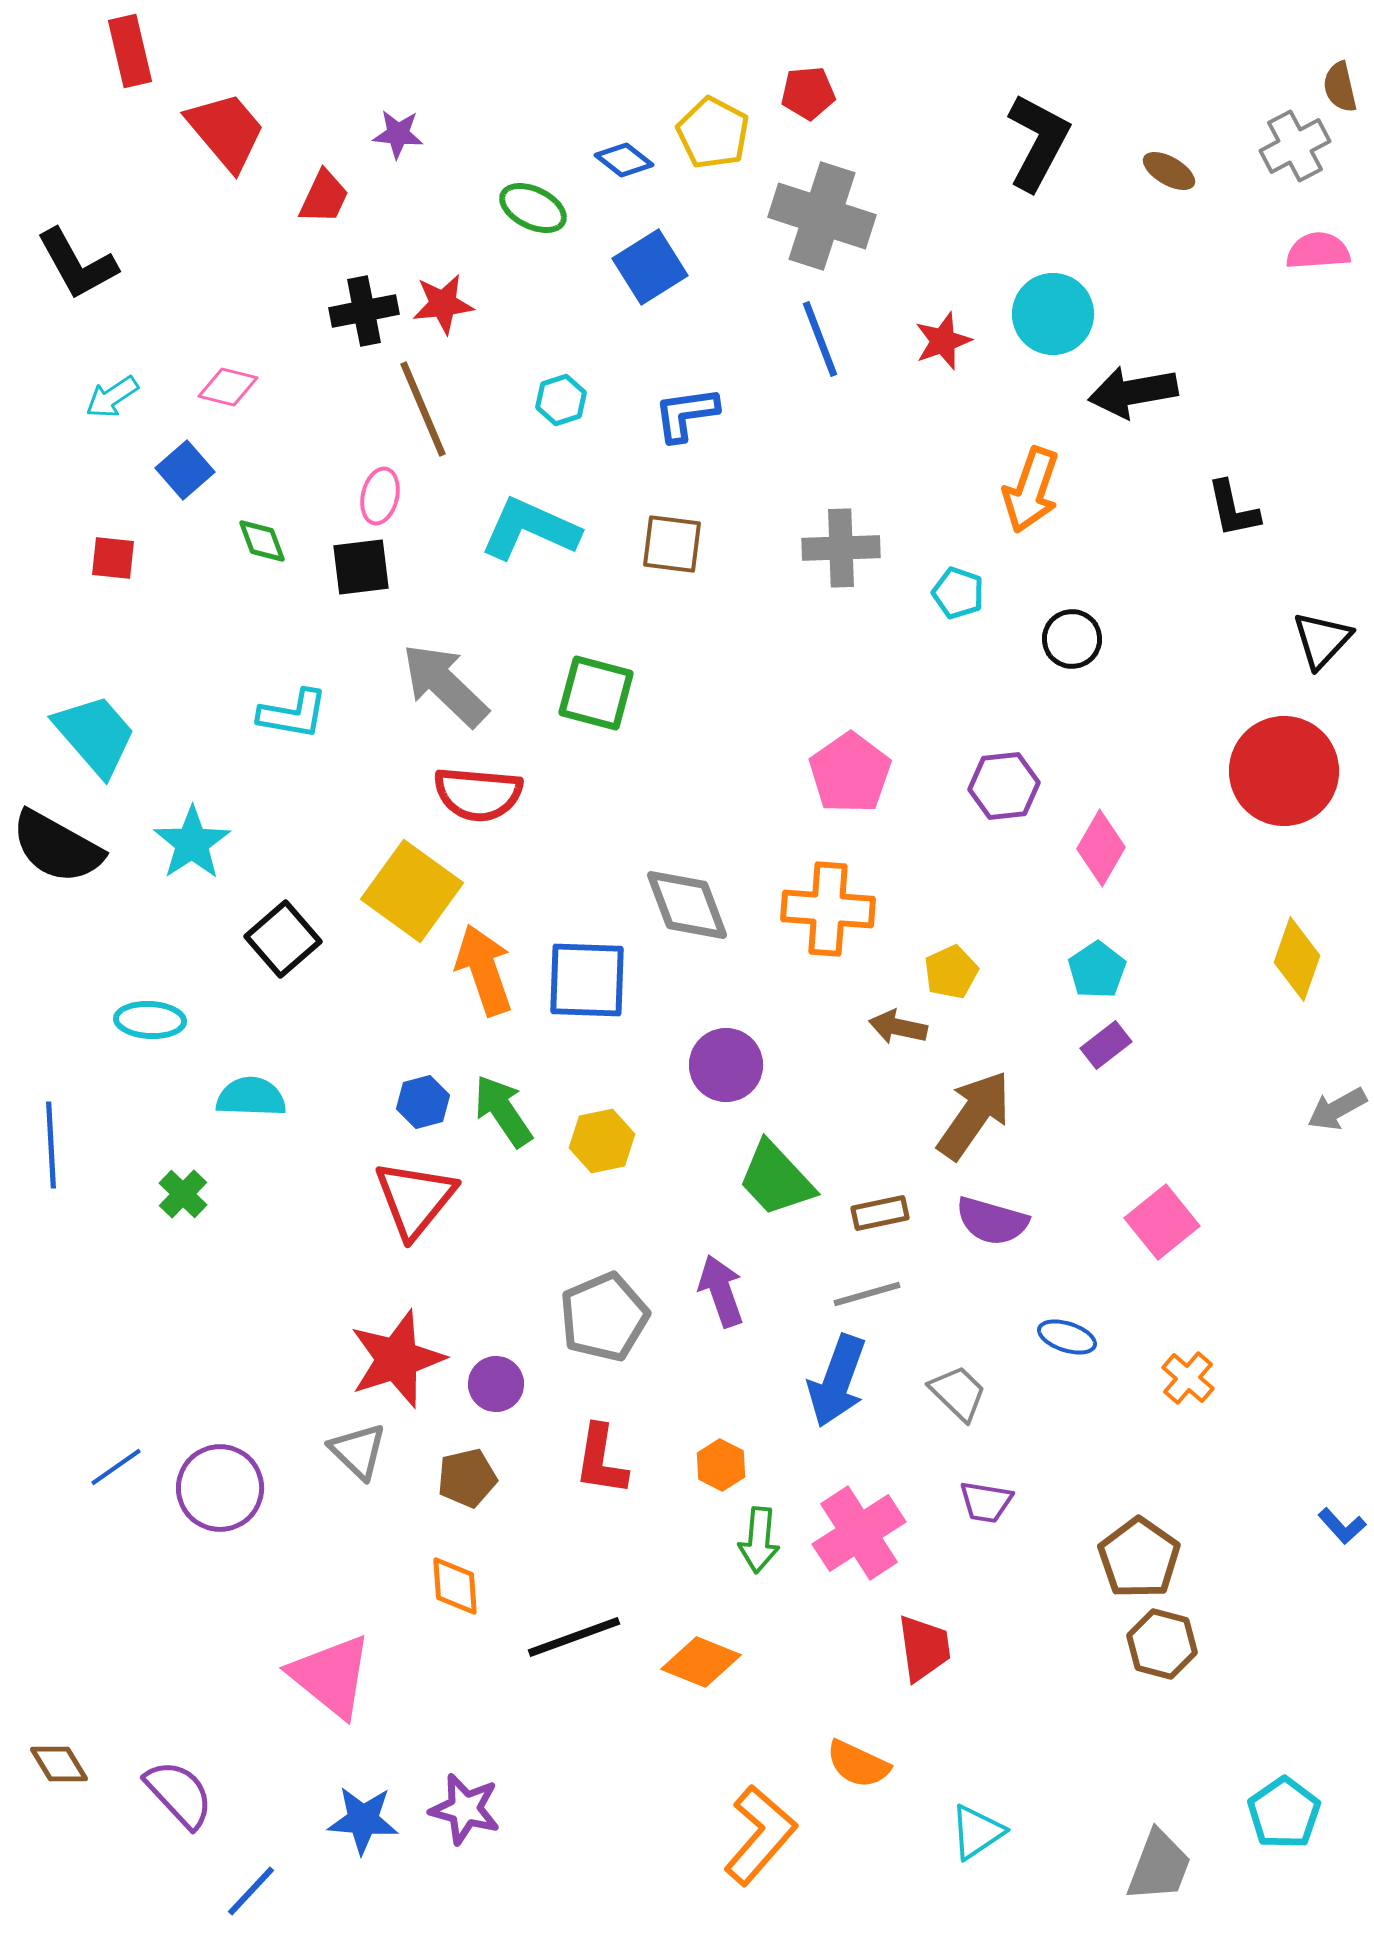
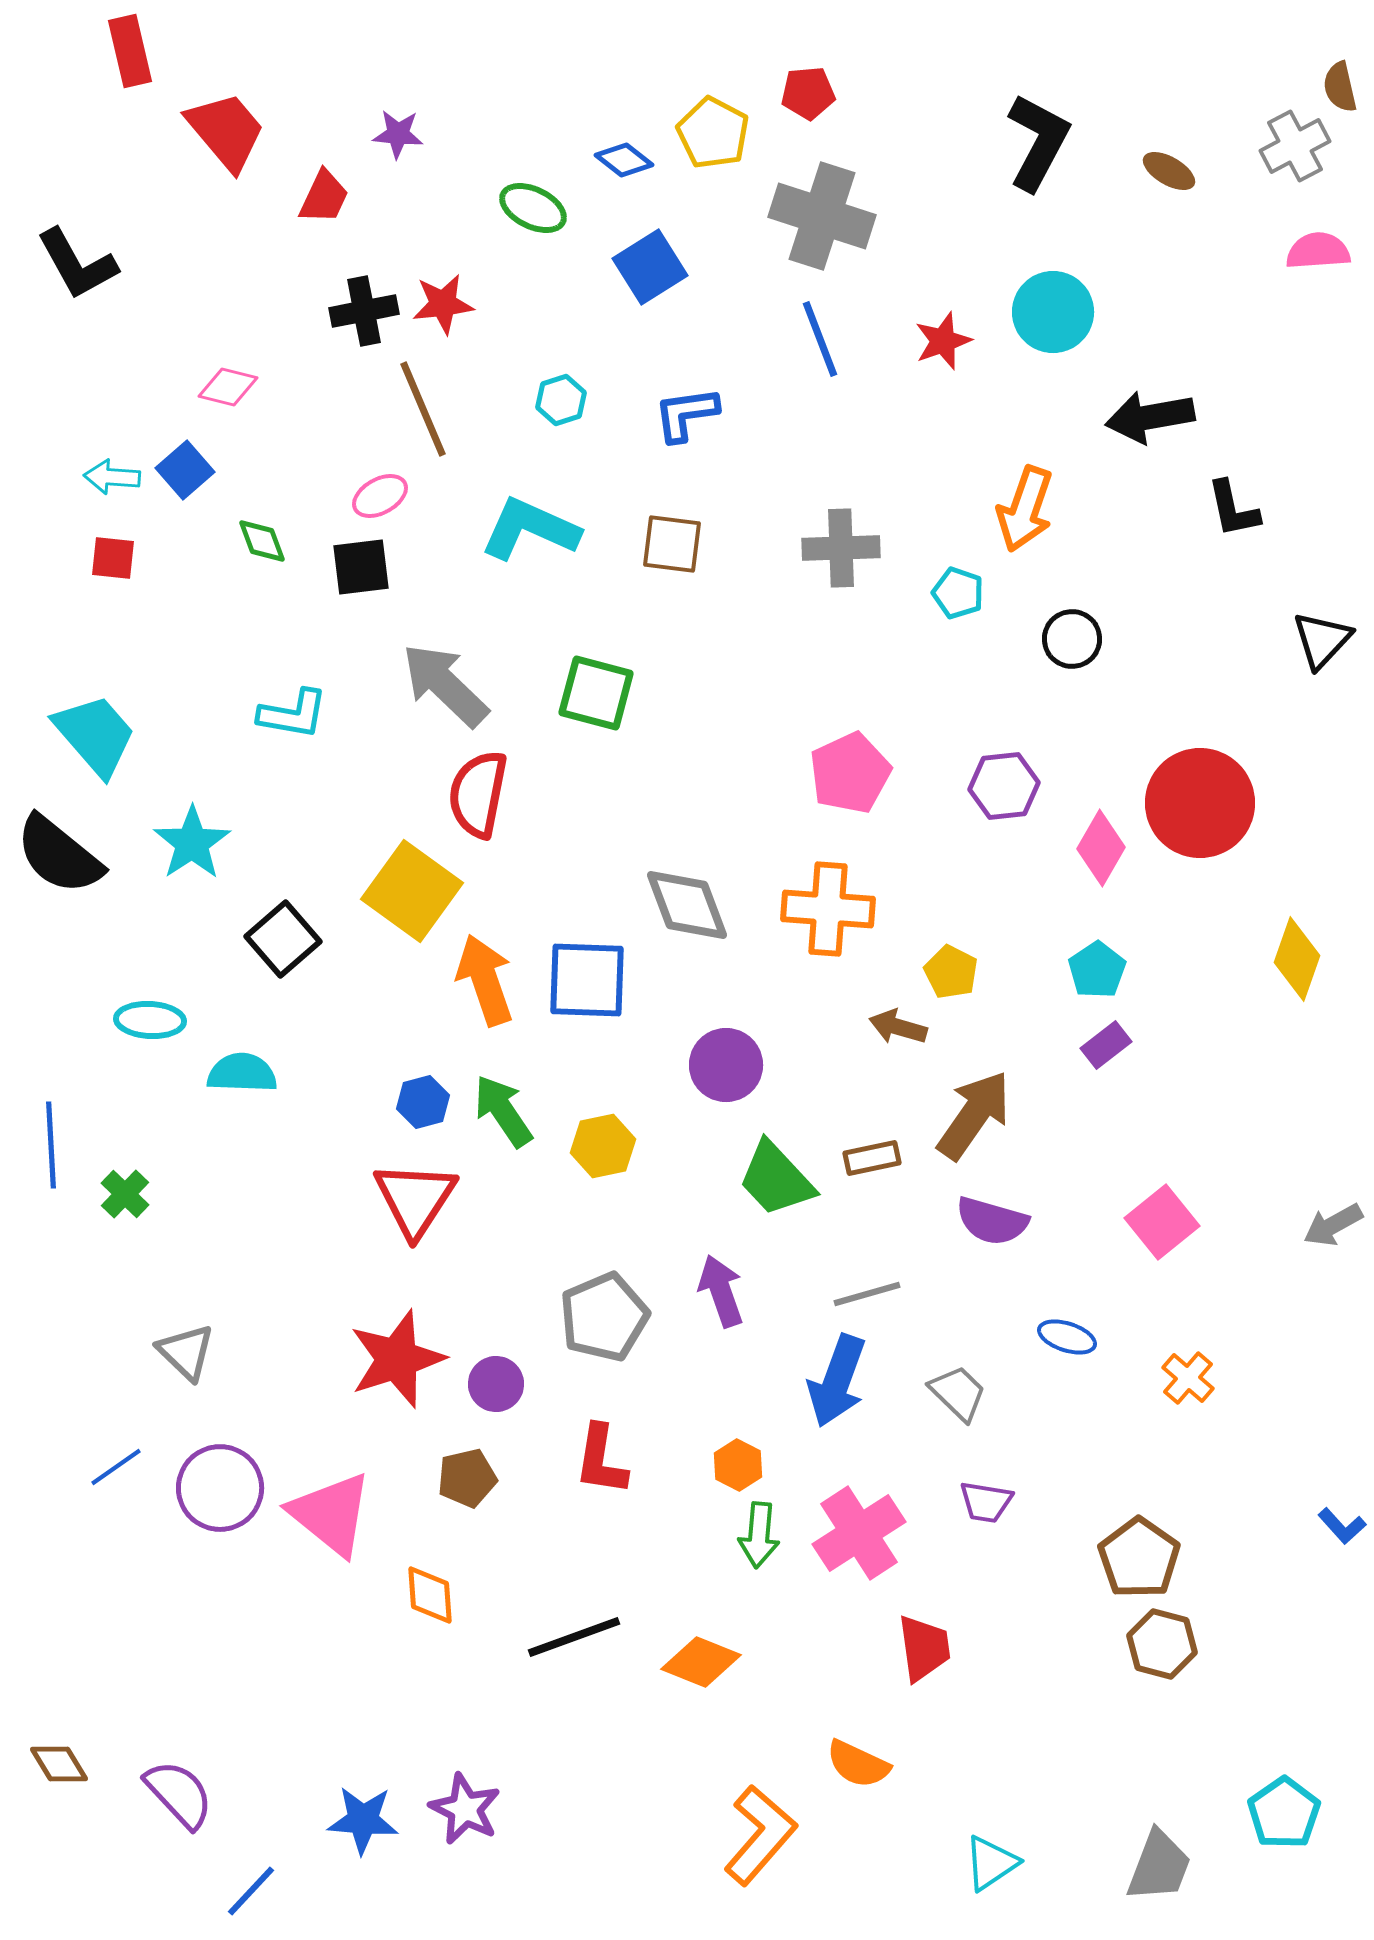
cyan circle at (1053, 314): moved 2 px up
black arrow at (1133, 392): moved 17 px right, 25 px down
cyan arrow at (112, 397): moved 80 px down; rotated 38 degrees clockwise
orange arrow at (1031, 490): moved 6 px left, 19 px down
pink ellipse at (380, 496): rotated 48 degrees clockwise
red circle at (1284, 771): moved 84 px left, 32 px down
pink pentagon at (850, 773): rotated 10 degrees clockwise
red semicircle at (478, 794): rotated 96 degrees clockwise
black semicircle at (57, 847): moved 2 px right, 8 px down; rotated 10 degrees clockwise
orange arrow at (484, 970): moved 1 px right, 10 px down
yellow pentagon at (951, 972): rotated 20 degrees counterclockwise
brown arrow at (898, 1027): rotated 4 degrees clockwise
cyan semicircle at (251, 1097): moved 9 px left, 24 px up
gray arrow at (1337, 1109): moved 4 px left, 116 px down
yellow hexagon at (602, 1141): moved 1 px right, 5 px down
green cross at (183, 1194): moved 58 px left
red triangle at (415, 1199): rotated 6 degrees counterclockwise
brown rectangle at (880, 1213): moved 8 px left, 55 px up
gray triangle at (358, 1451): moved 172 px left, 99 px up
orange hexagon at (721, 1465): moved 17 px right
green arrow at (759, 1540): moved 5 px up
orange diamond at (455, 1586): moved 25 px left, 9 px down
pink triangle at (331, 1676): moved 162 px up
purple star at (465, 1809): rotated 12 degrees clockwise
cyan triangle at (977, 1832): moved 14 px right, 31 px down
